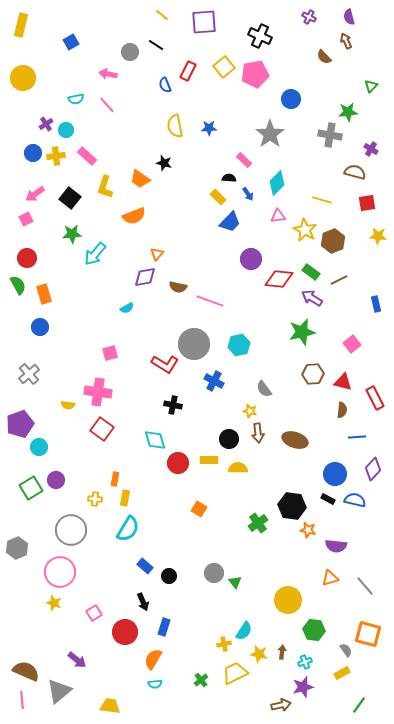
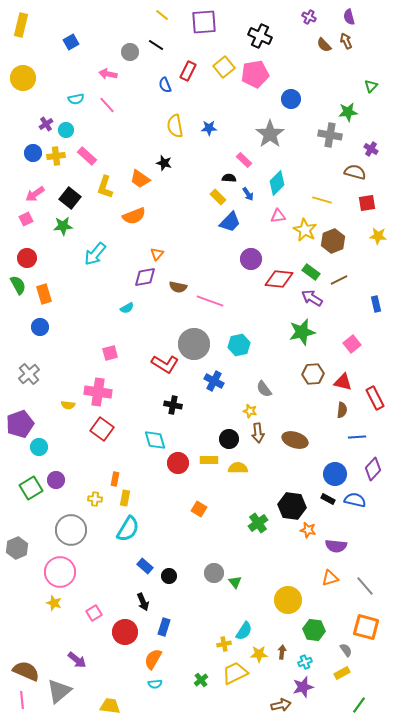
brown semicircle at (324, 57): moved 12 px up
green star at (72, 234): moved 9 px left, 8 px up
orange square at (368, 634): moved 2 px left, 7 px up
yellow star at (259, 654): rotated 12 degrees counterclockwise
